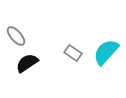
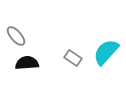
gray rectangle: moved 5 px down
black semicircle: rotated 30 degrees clockwise
